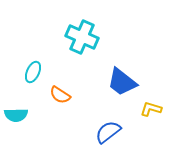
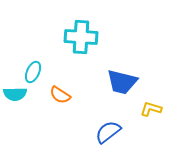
cyan cross: moved 1 px left; rotated 20 degrees counterclockwise
blue trapezoid: rotated 24 degrees counterclockwise
cyan semicircle: moved 1 px left, 21 px up
